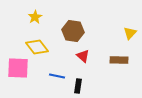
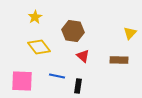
yellow diamond: moved 2 px right
pink square: moved 4 px right, 13 px down
